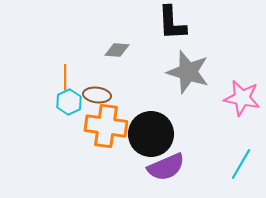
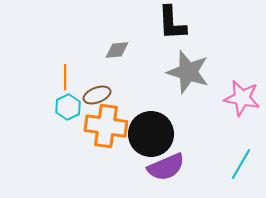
gray diamond: rotated 10 degrees counterclockwise
brown ellipse: rotated 28 degrees counterclockwise
cyan hexagon: moved 1 px left, 5 px down
